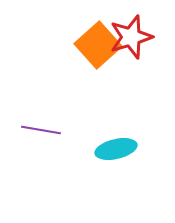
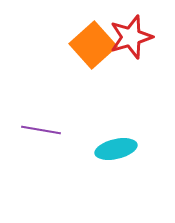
orange square: moved 5 px left
